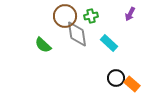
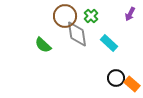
green cross: rotated 32 degrees counterclockwise
